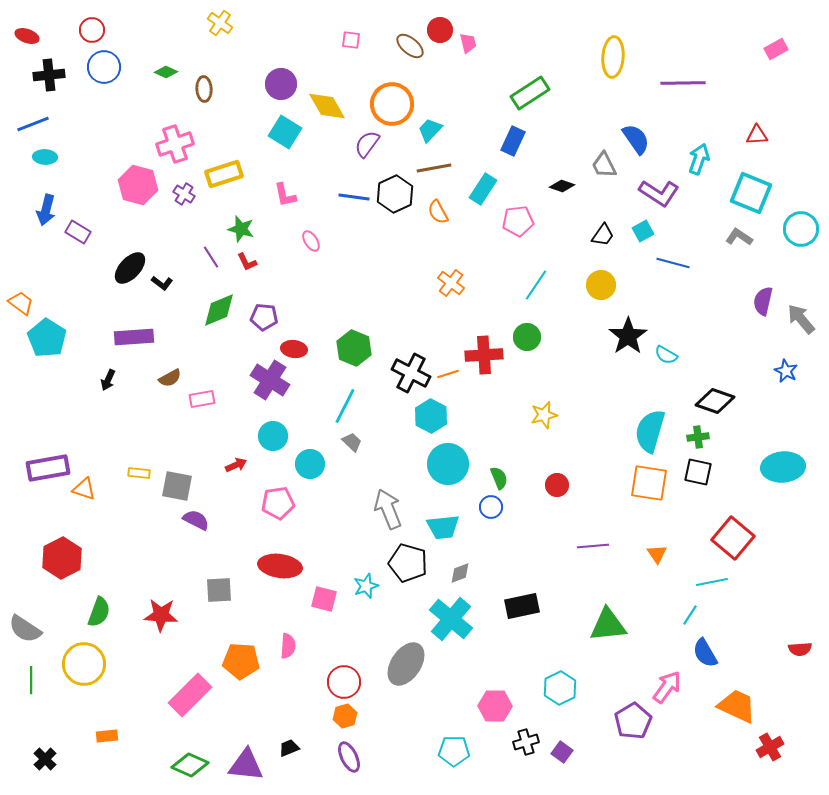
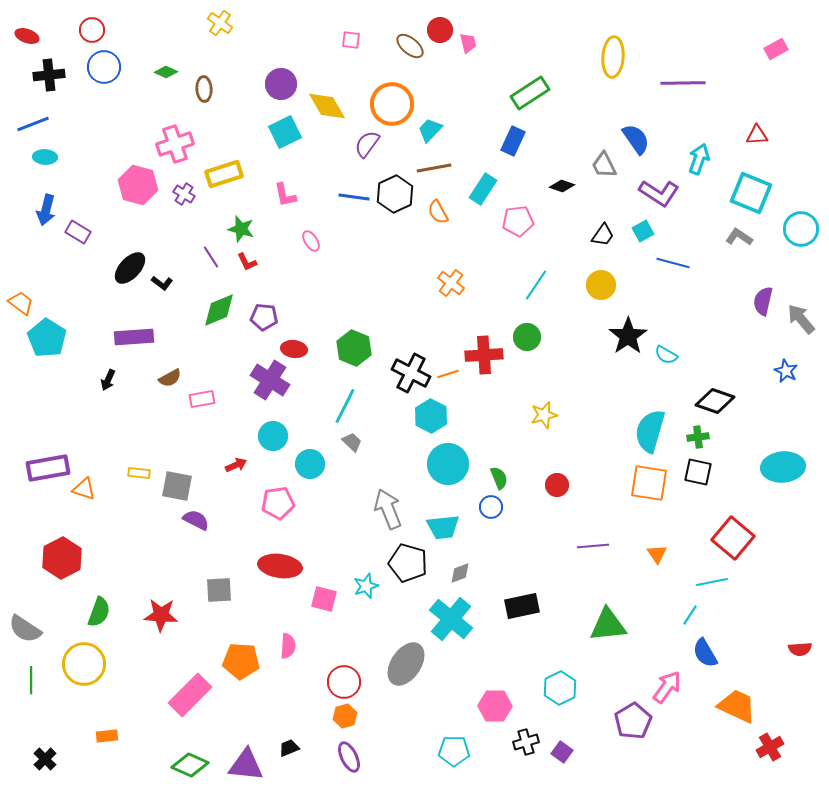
cyan square at (285, 132): rotated 32 degrees clockwise
